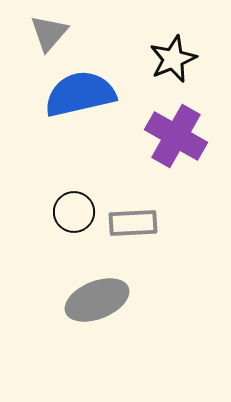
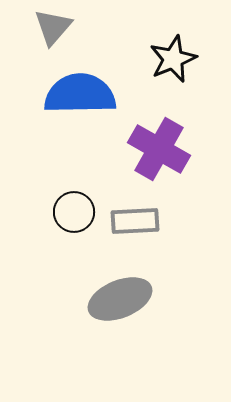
gray triangle: moved 4 px right, 6 px up
blue semicircle: rotated 12 degrees clockwise
purple cross: moved 17 px left, 13 px down
gray rectangle: moved 2 px right, 2 px up
gray ellipse: moved 23 px right, 1 px up
